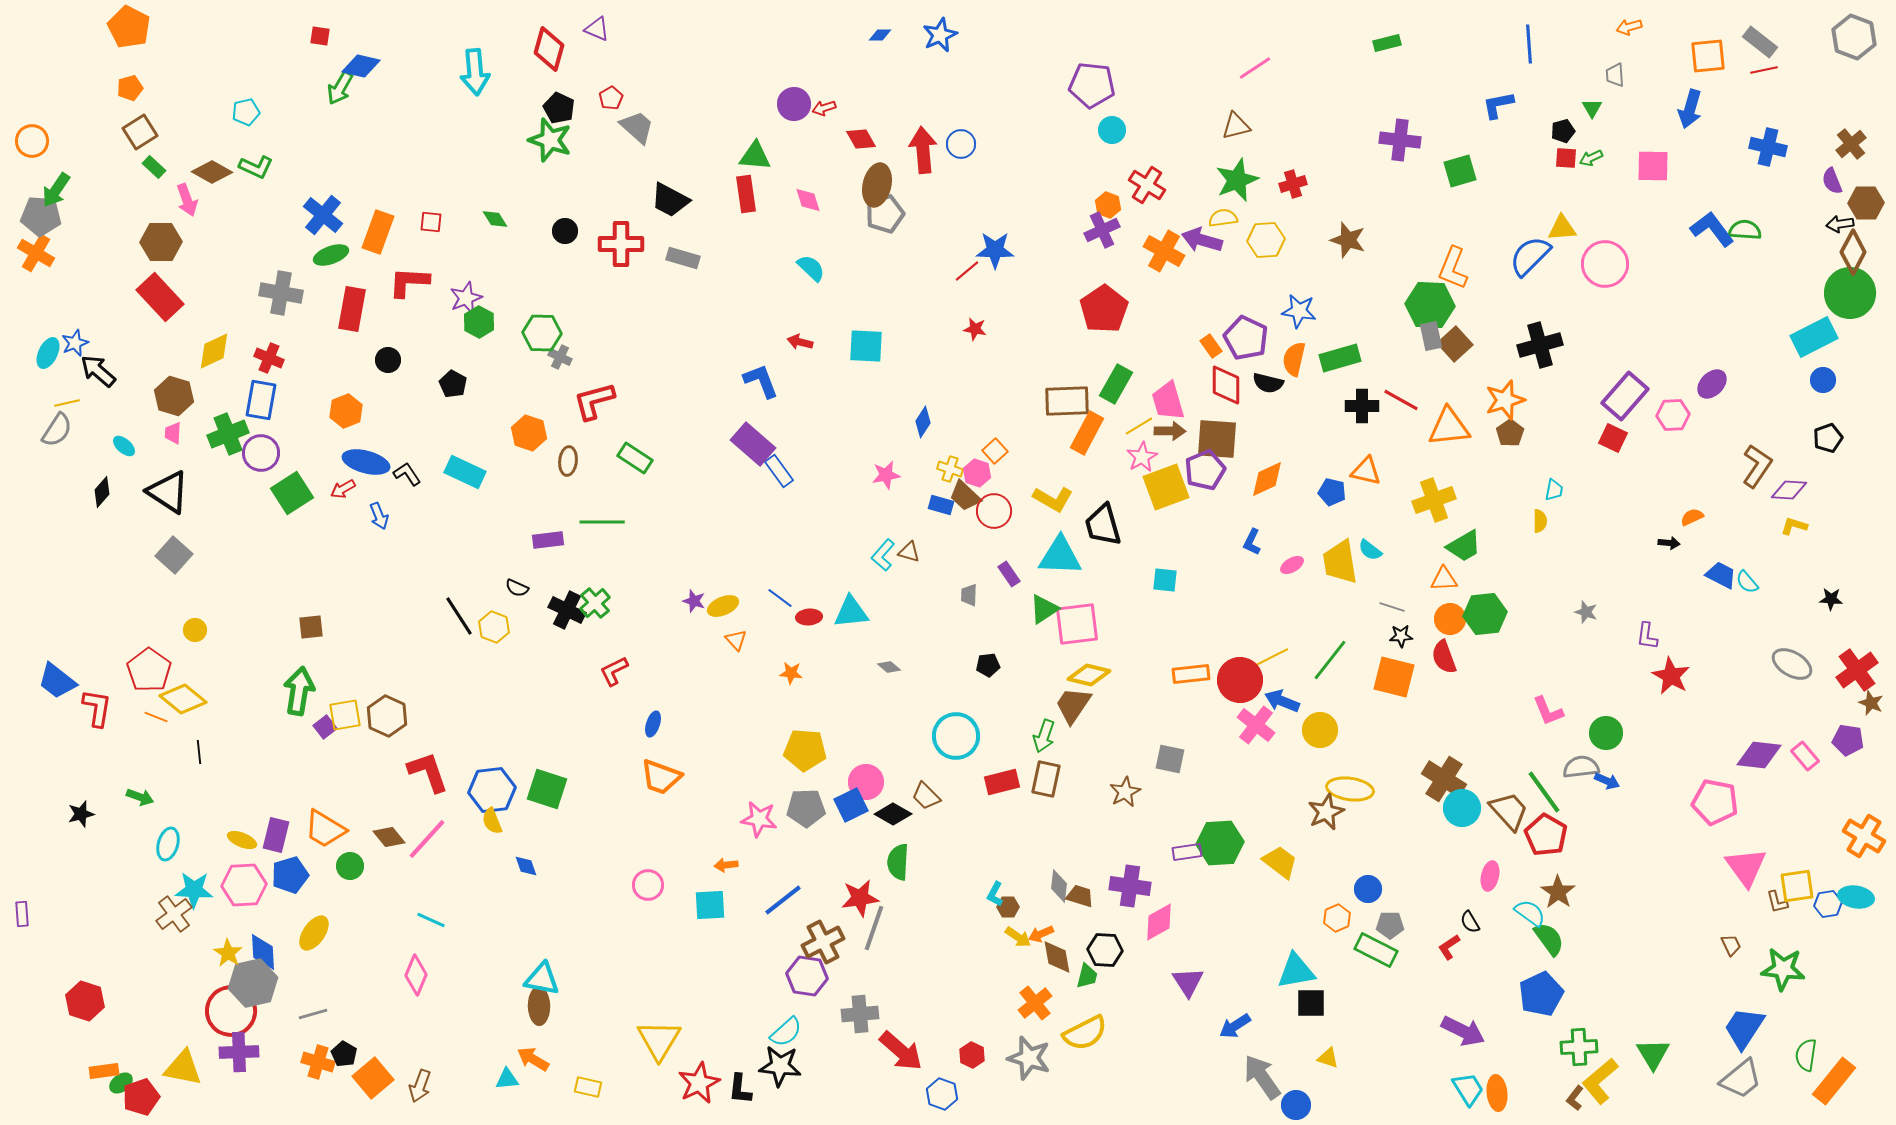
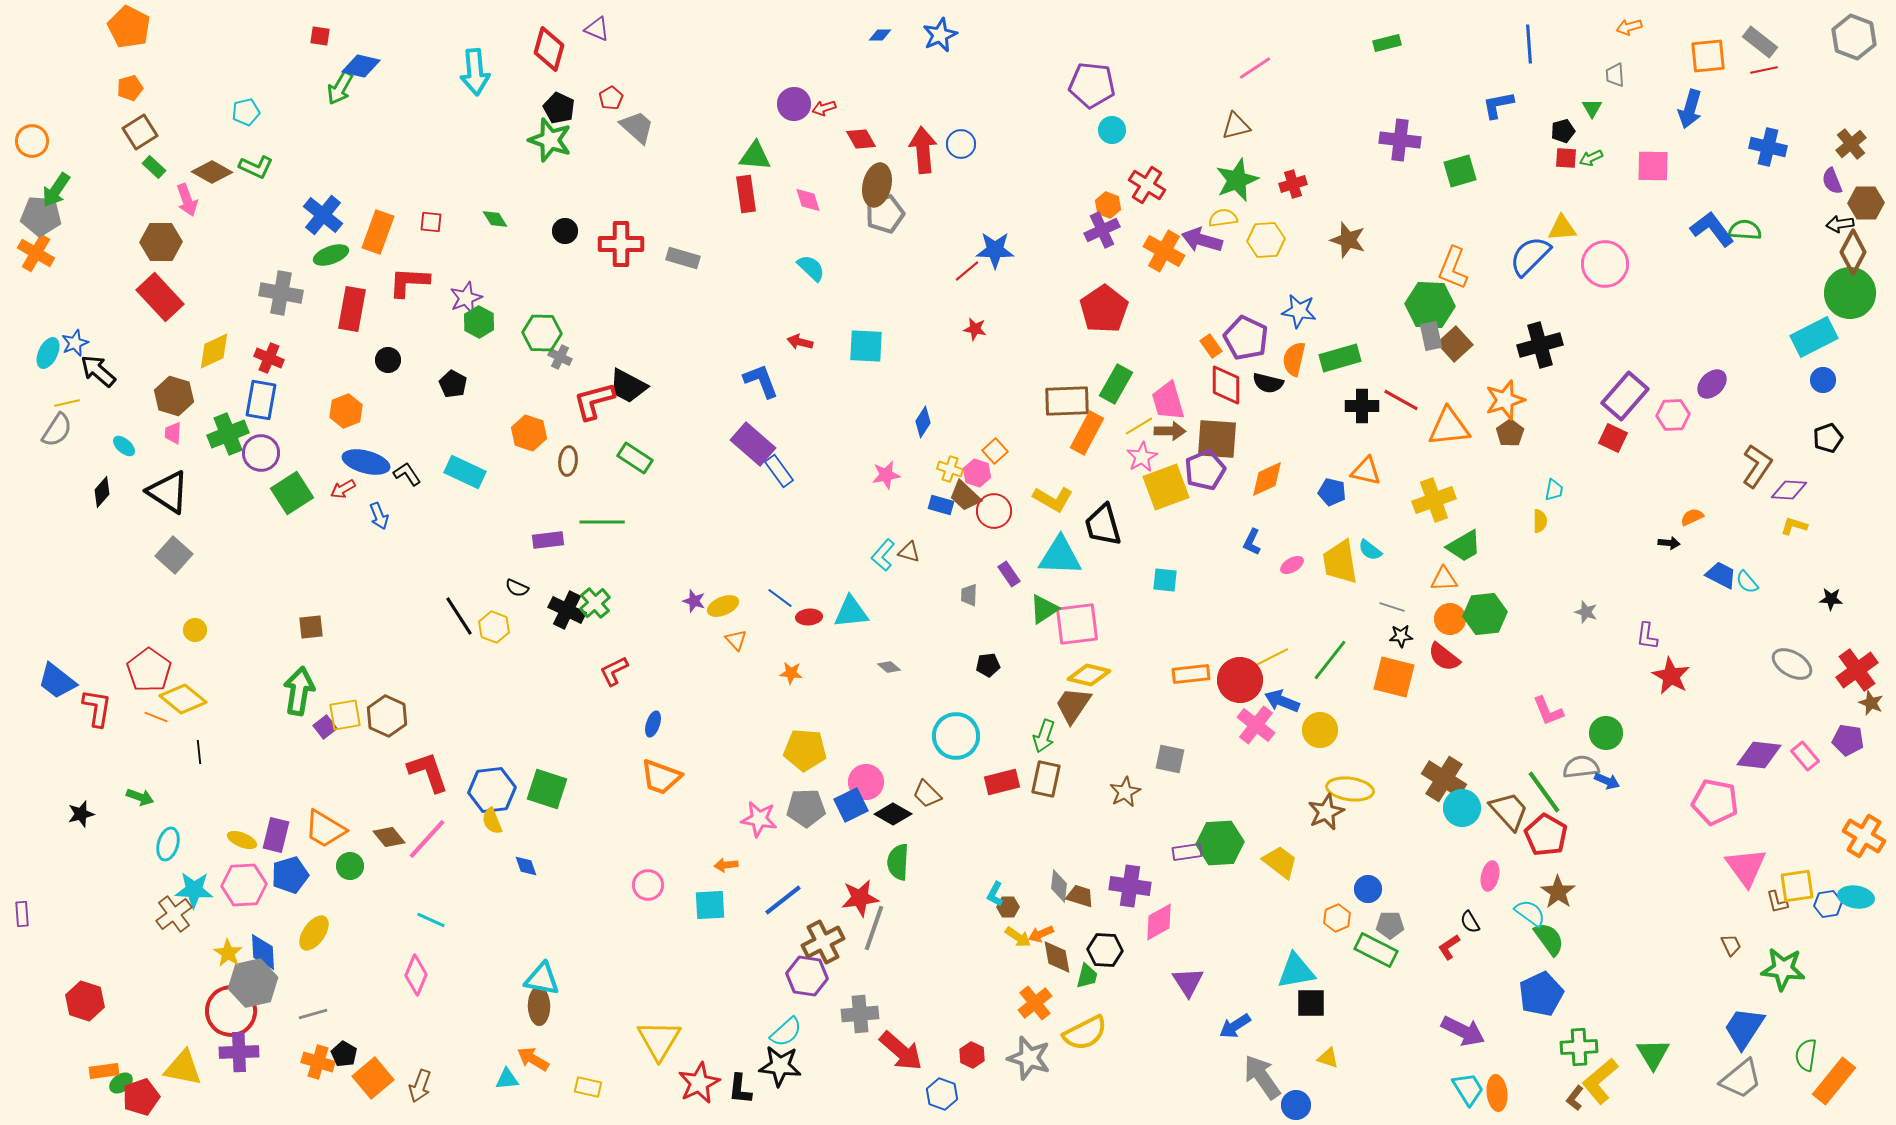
black trapezoid at (670, 200): moved 42 px left, 186 px down
red semicircle at (1444, 657): rotated 32 degrees counterclockwise
brown trapezoid at (926, 796): moved 1 px right, 2 px up
